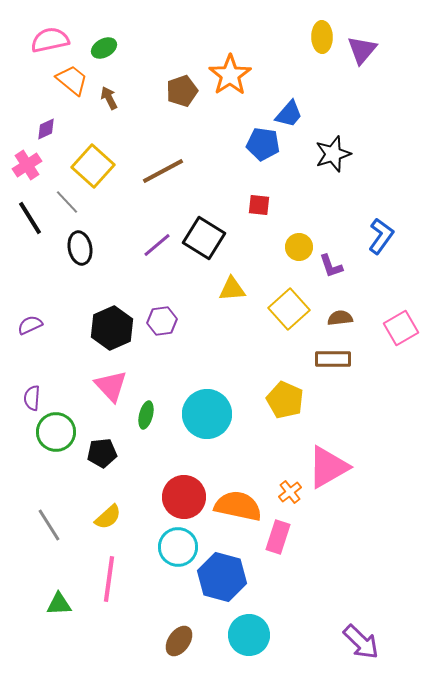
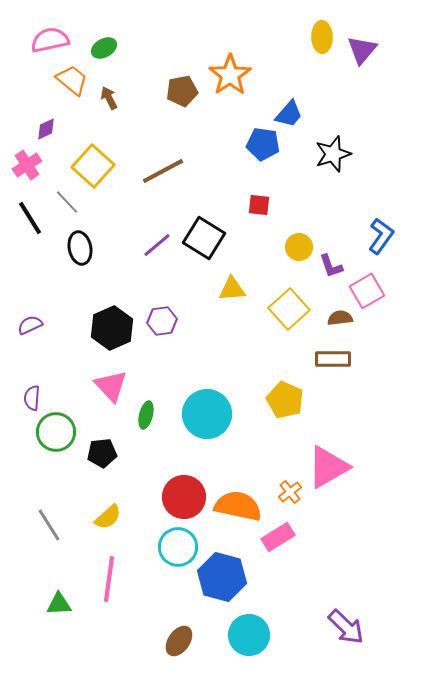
brown pentagon at (182, 91): rotated 8 degrees clockwise
pink square at (401, 328): moved 34 px left, 37 px up
pink rectangle at (278, 537): rotated 40 degrees clockwise
purple arrow at (361, 642): moved 15 px left, 15 px up
